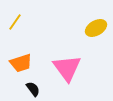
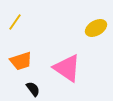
orange trapezoid: moved 2 px up
pink triangle: rotated 20 degrees counterclockwise
